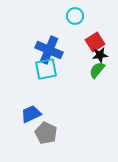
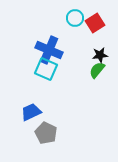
cyan circle: moved 2 px down
red square: moved 19 px up
cyan square: rotated 35 degrees clockwise
blue trapezoid: moved 2 px up
